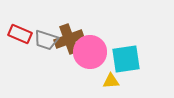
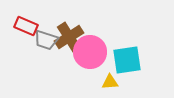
red rectangle: moved 6 px right, 8 px up
brown cross: moved 2 px up; rotated 12 degrees counterclockwise
cyan square: moved 1 px right, 1 px down
yellow triangle: moved 1 px left, 1 px down
